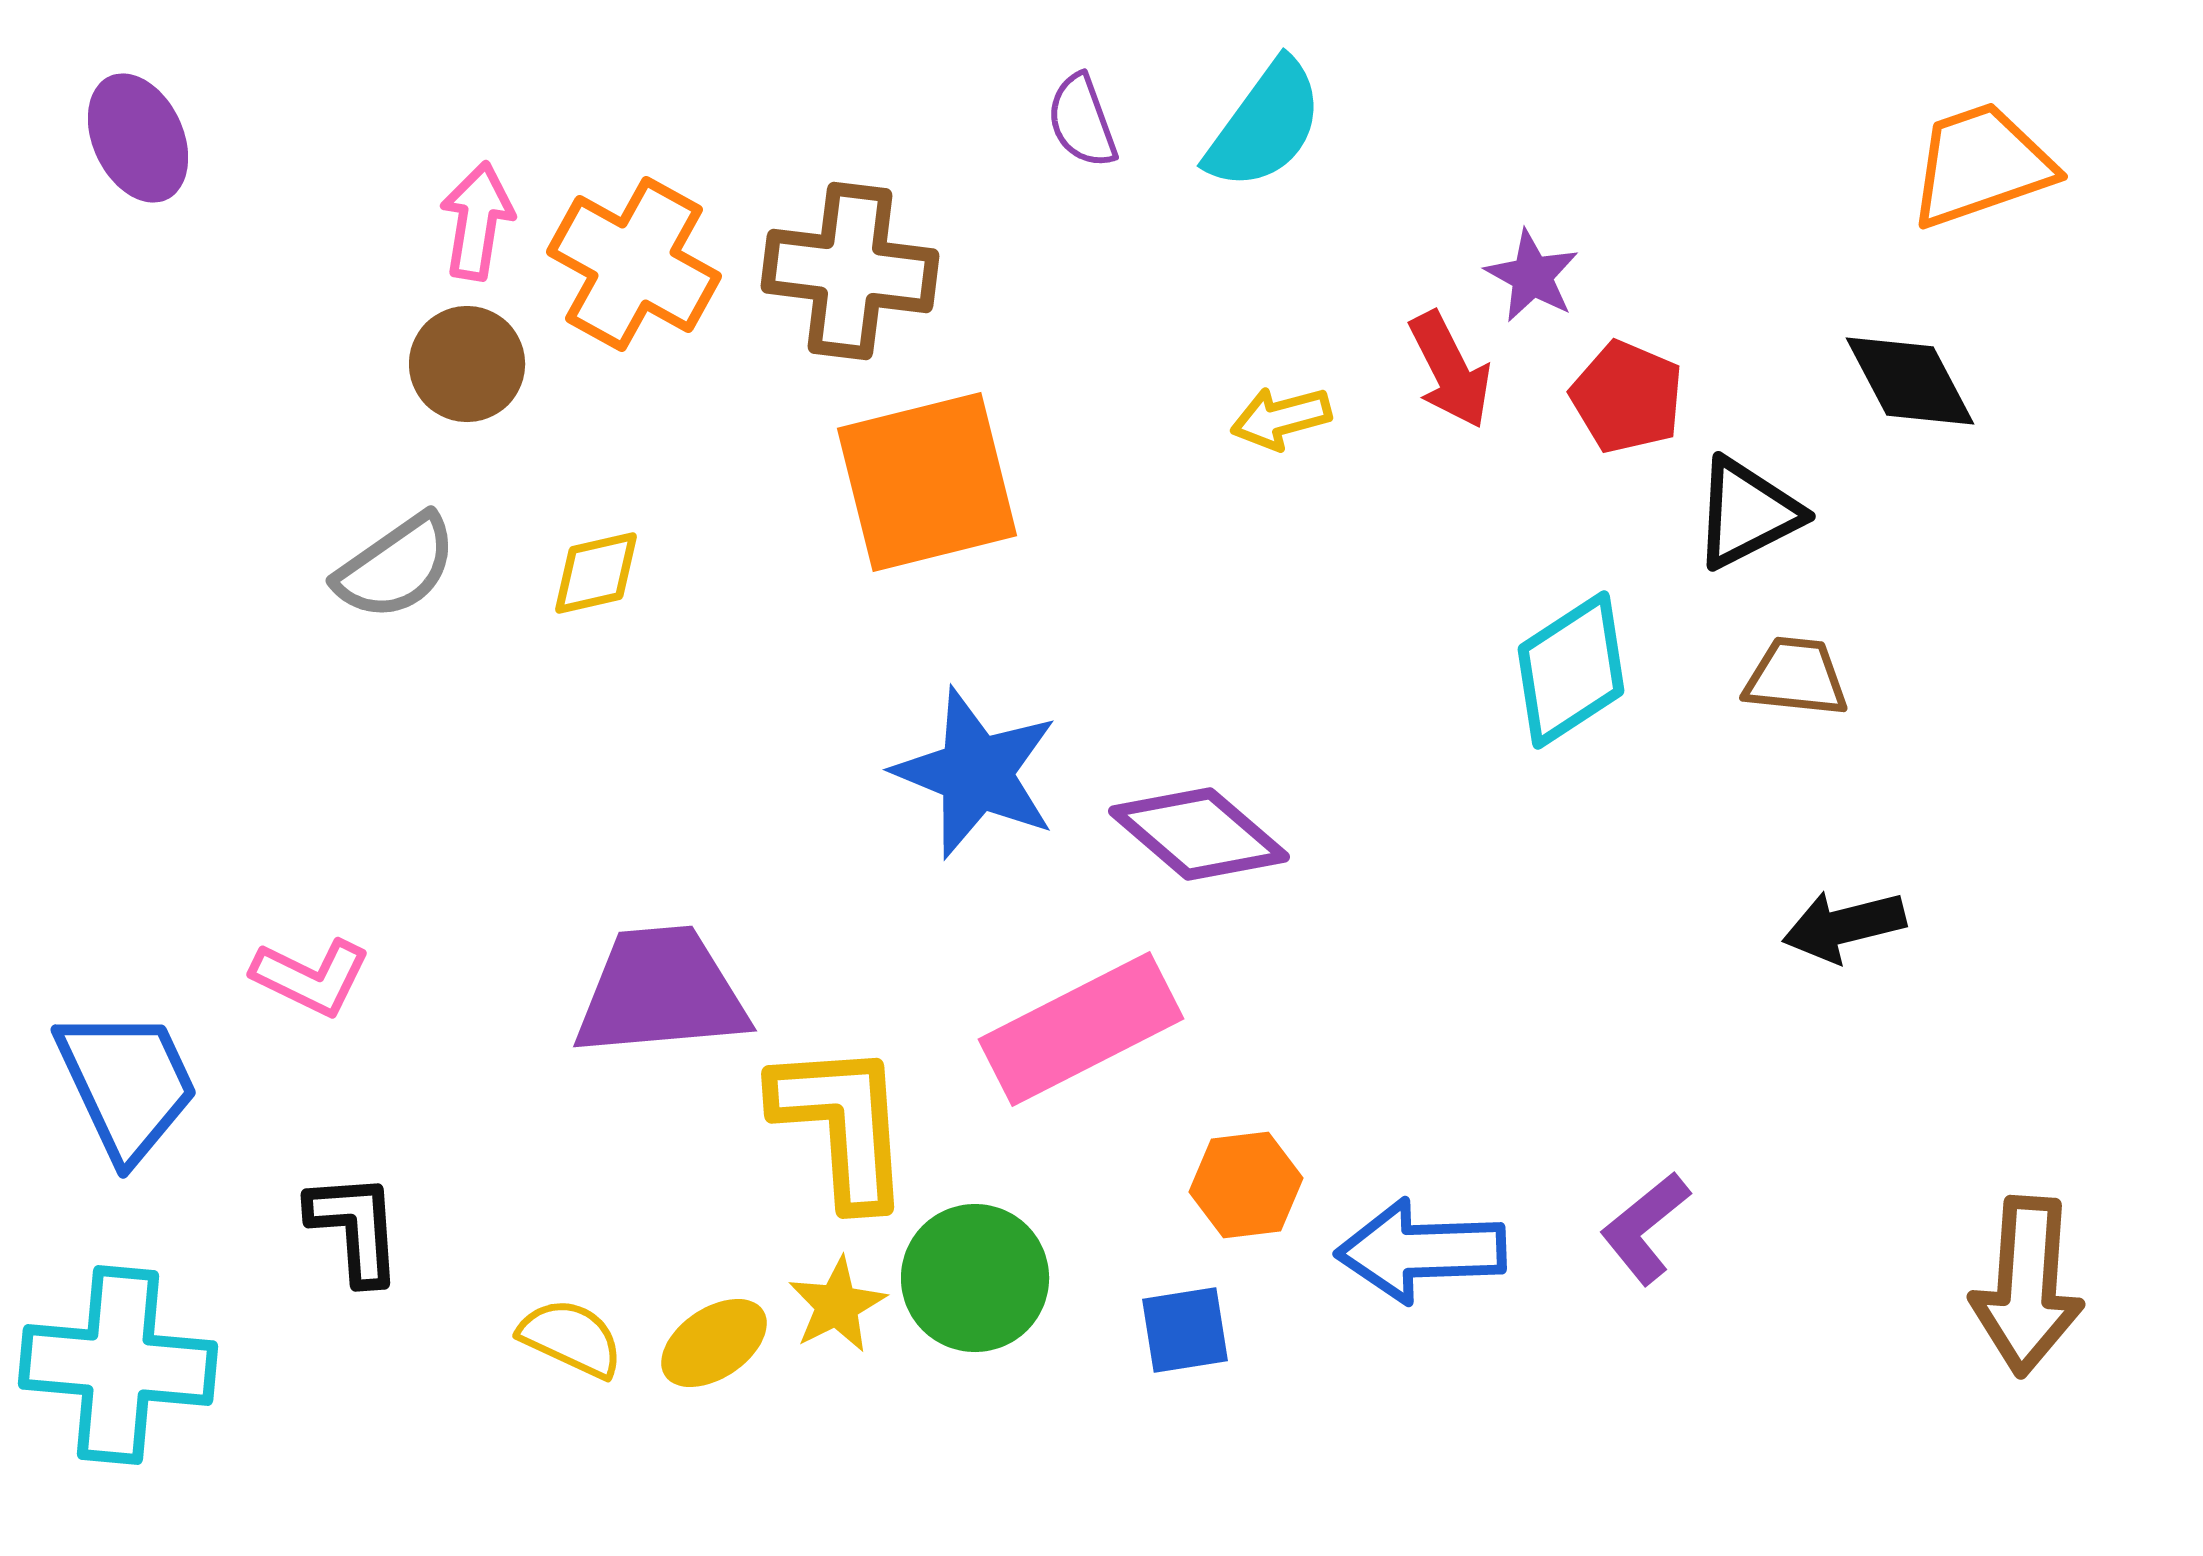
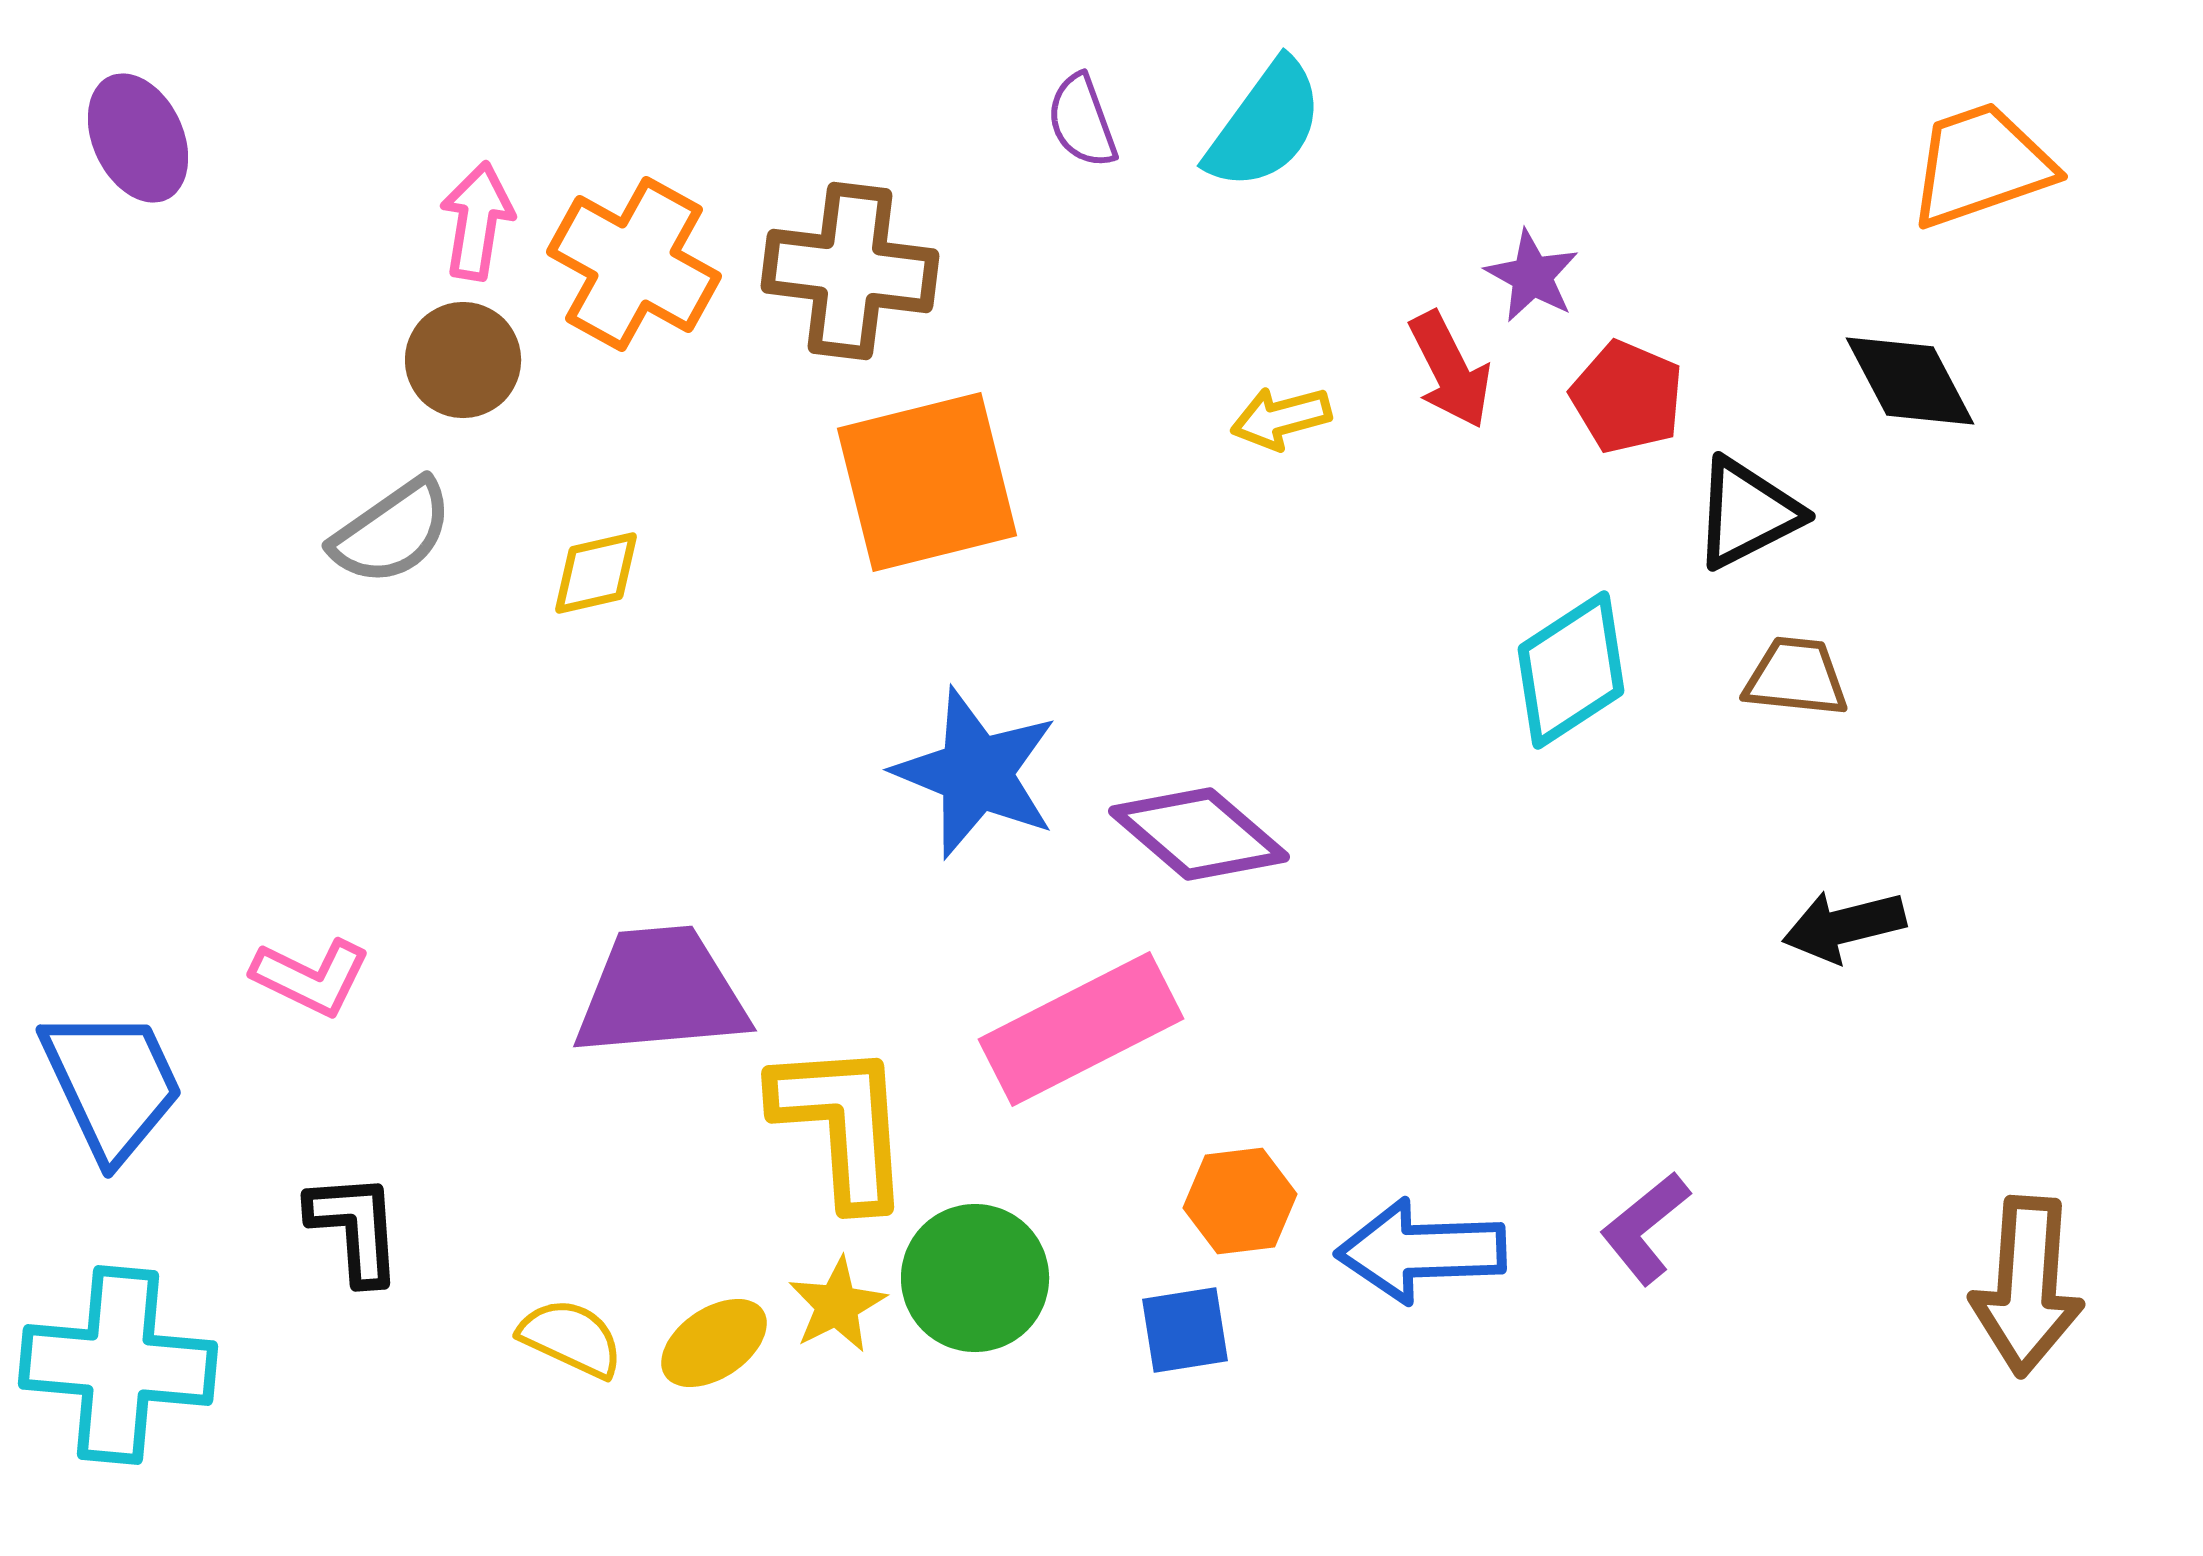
brown circle: moved 4 px left, 4 px up
gray semicircle: moved 4 px left, 35 px up
blue trapezoid: moved 15 px left
orange hexagon: moved 6 px left, 16 px down
